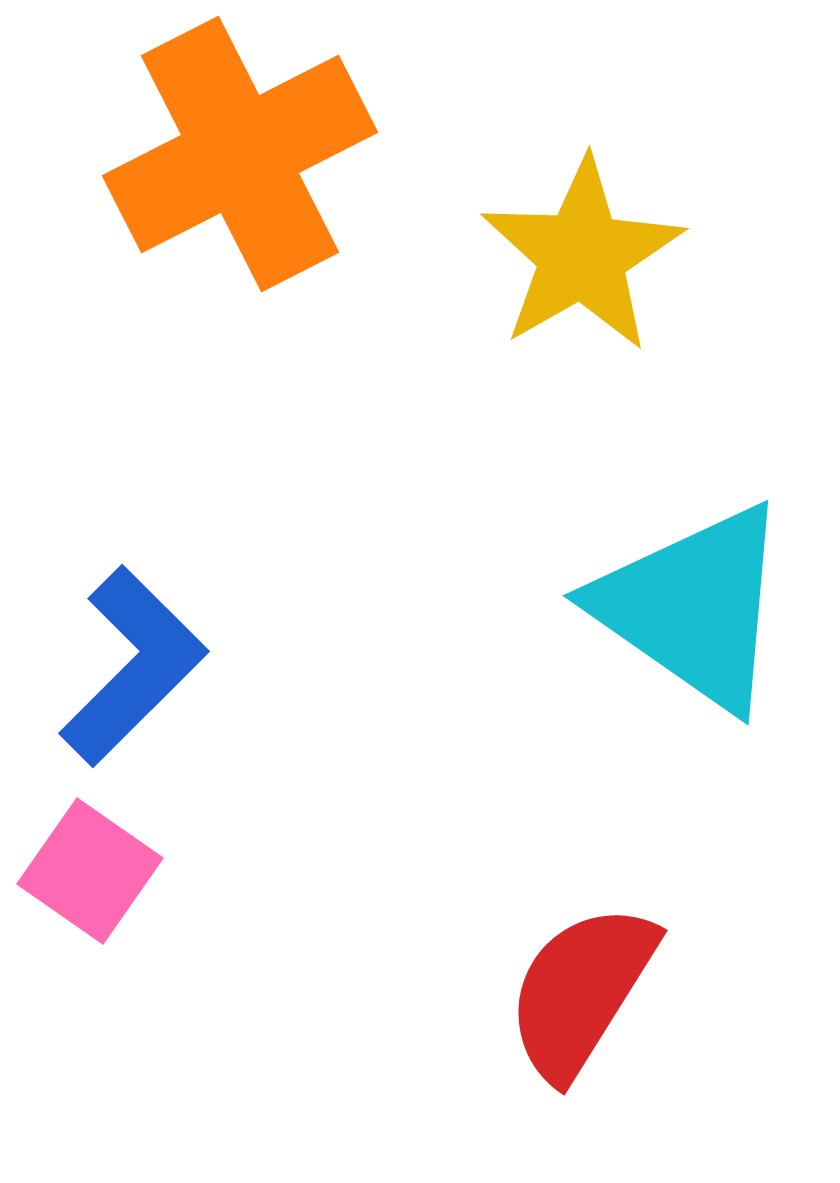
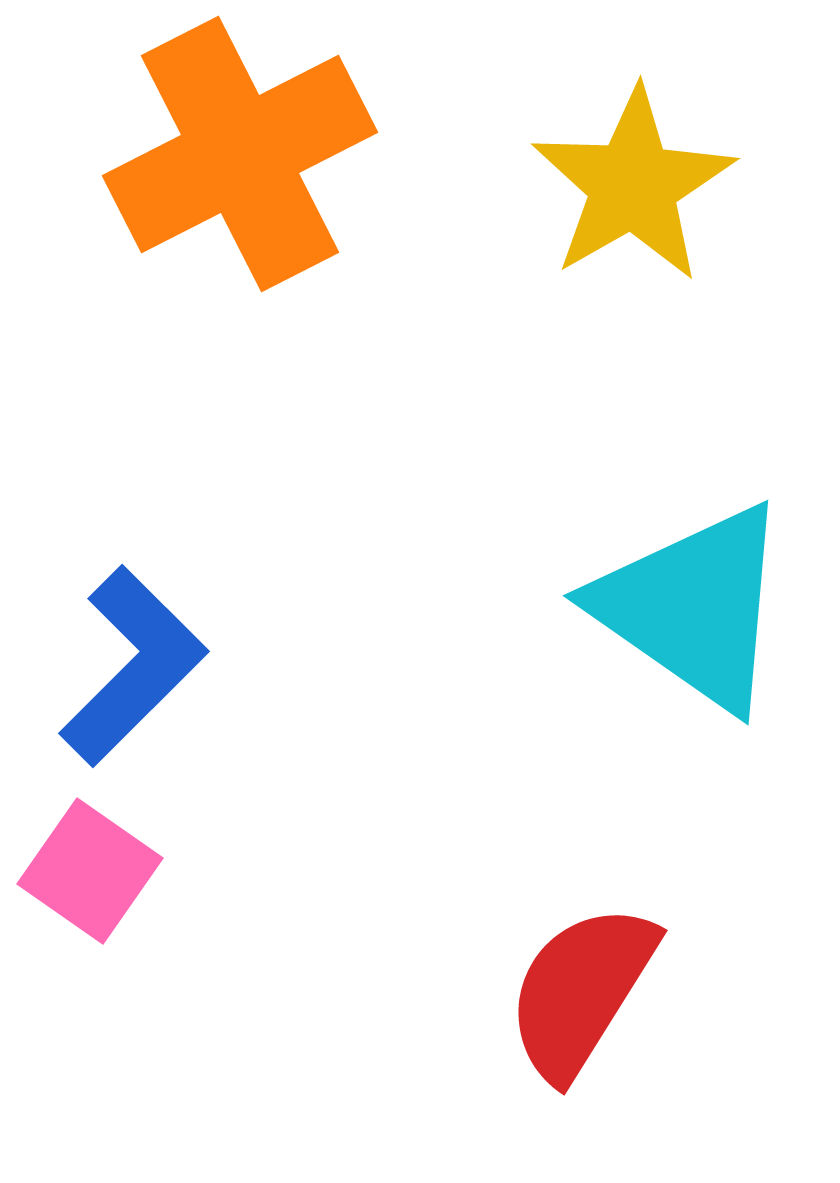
yellow star: moved 51 px right, 70 px up
